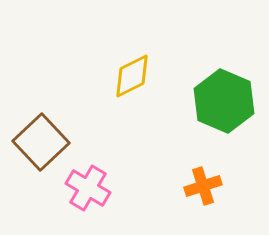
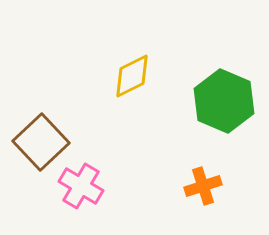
pink cross: moved 7 px left, 2 px up
